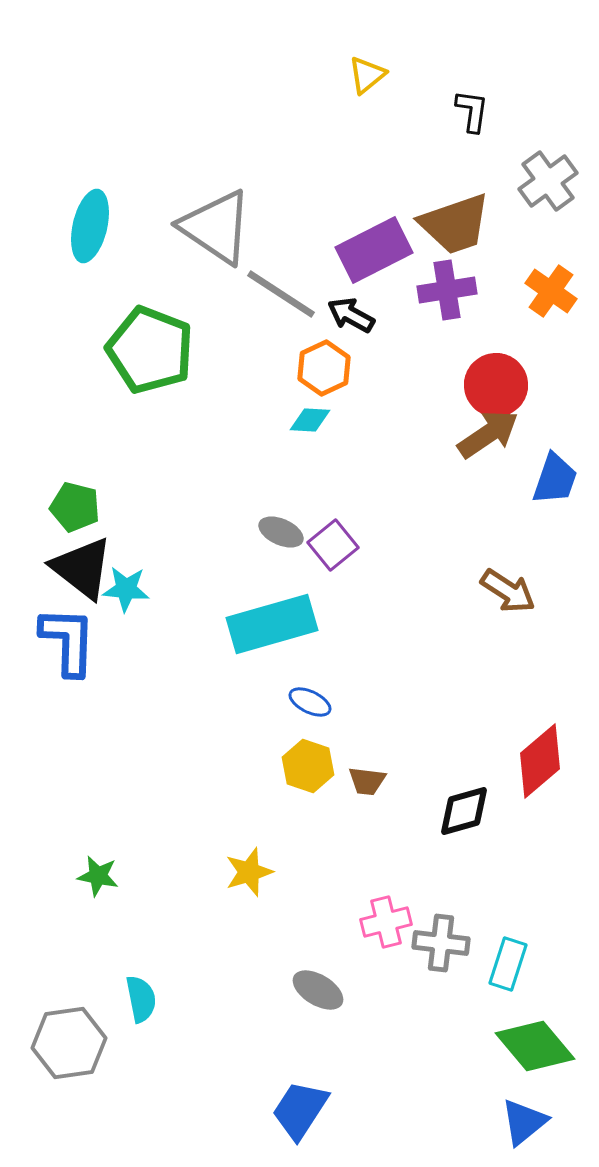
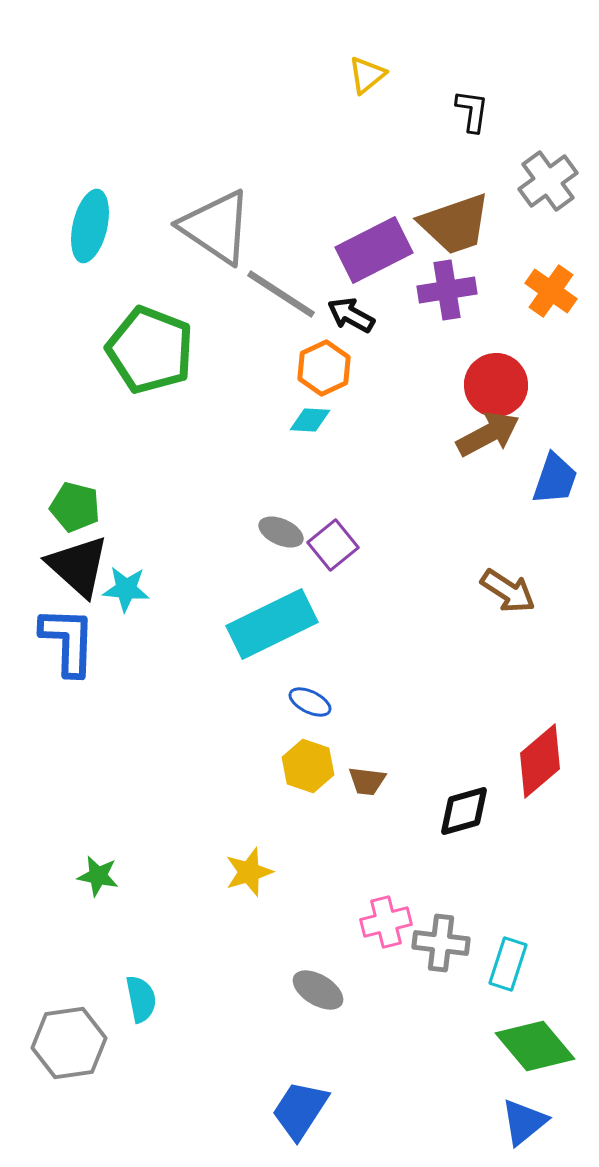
brown arrow at (488, 434): rotated 6 degrees clockwise
black triangle at (82, 568): moved 4 px left, 2 px up; rotated 4 degrees clockwise
cyan rectangle at (272, 624): rotated 10 degrees counterclockwise
